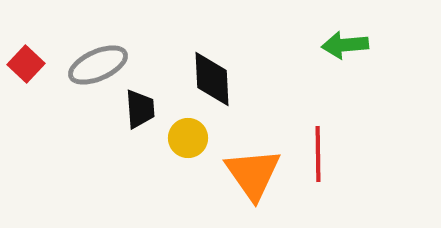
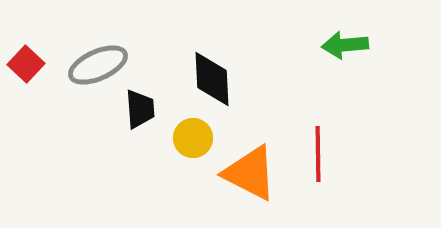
yellow circle: moved 5 px right
orange triangle: moved 3 px left, 1 px up; rotated 28 degrees counterclockwise
